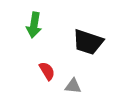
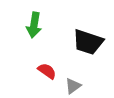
red semicircle: rotated 24 degrees counterclockwise
gray triangle: rotated 42 degrees counterclockwise
